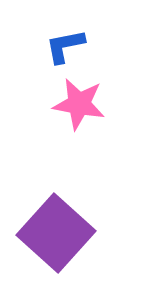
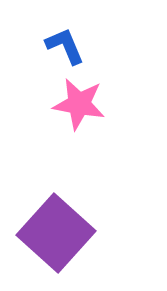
blue L-shape: rotated 78 degrees clockwise
